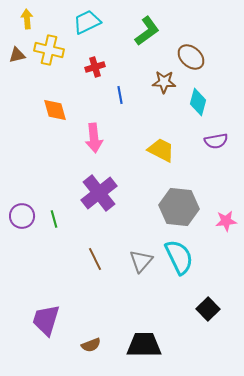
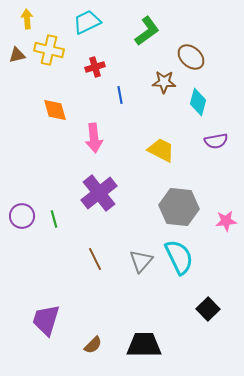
brown semicircle: moved 2 px right; rotated 24 degrees counterclockwise
